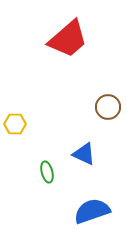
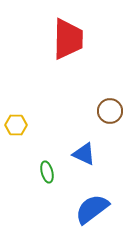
red trapezoid: rotated 48 degrees counterclockwise
brown circle: moved 2 px right, 4 px down
yellow hexagon: moved 1 px right, 1 px down
blue semicircle: moved 2 px up; rotated 18 degrees counterclockwise
